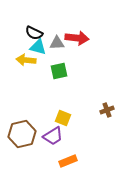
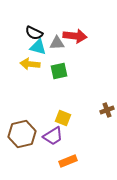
red arrow: moved 2 px left, 2 px up
yellow arrow: moved 4 px right, 4 px down
